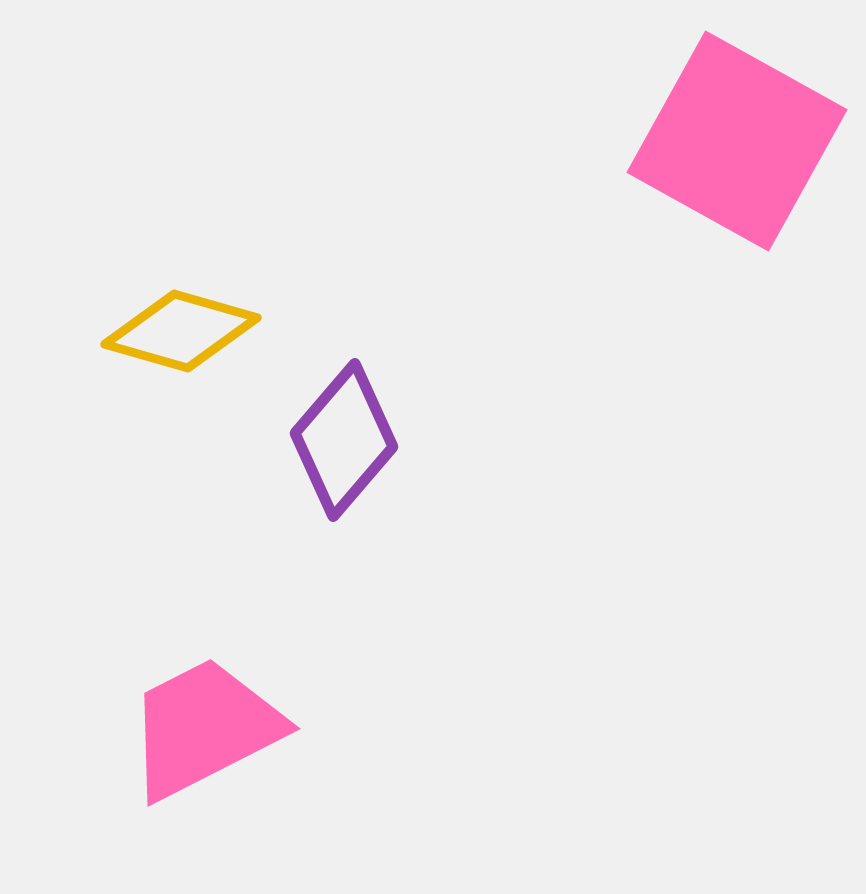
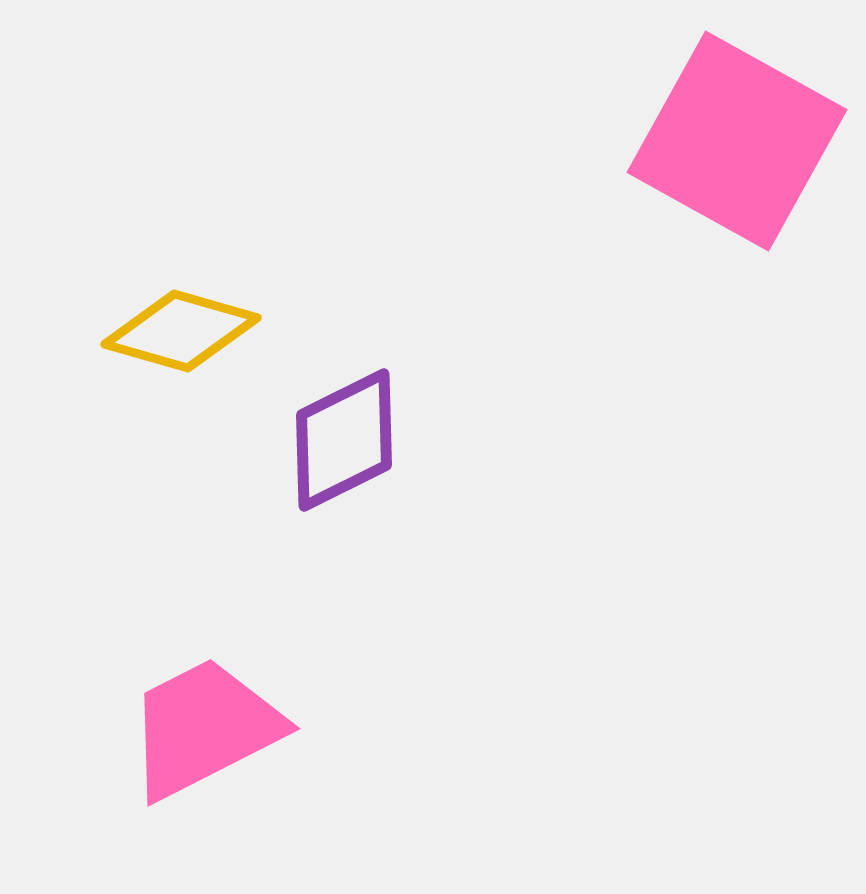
purple diamond: rotated 23 degrees clockwise
